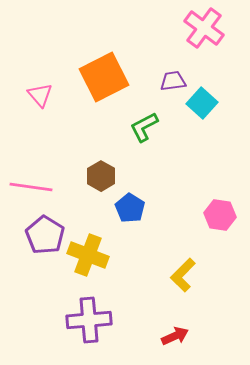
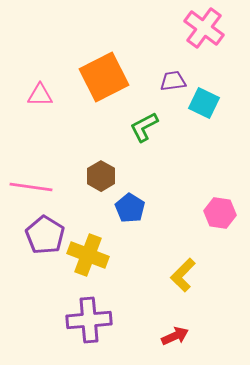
pink triangle: rotated 48 degrees counterclockwise
cyan square: moved 2 px right; rotated 16 degrees counterclockwise
pink hexagon: moved 2 px up
